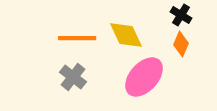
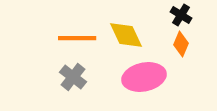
pink ellipse: rotated 36 degrees clockwise
